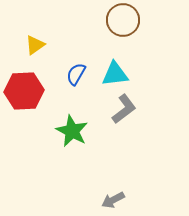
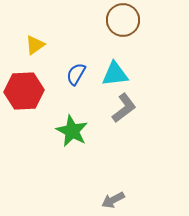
gray L-shape: moved 1 px up
